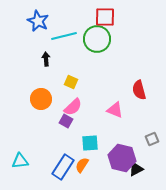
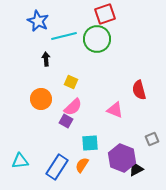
red square: moved 3 px up; rotated 20 degrees counterclockwise
purple hexagon: rotated 8 degrees clockwise
blue rectangle: moved 6 px left
